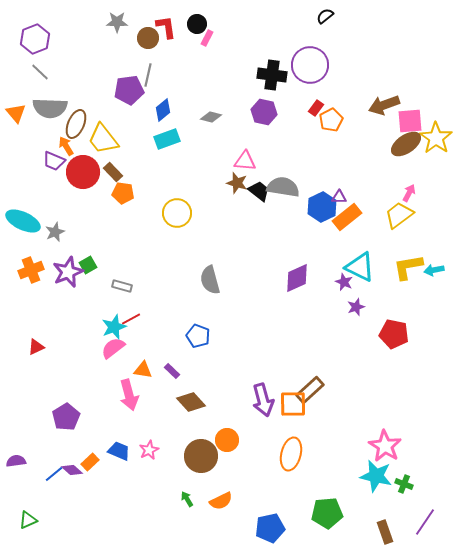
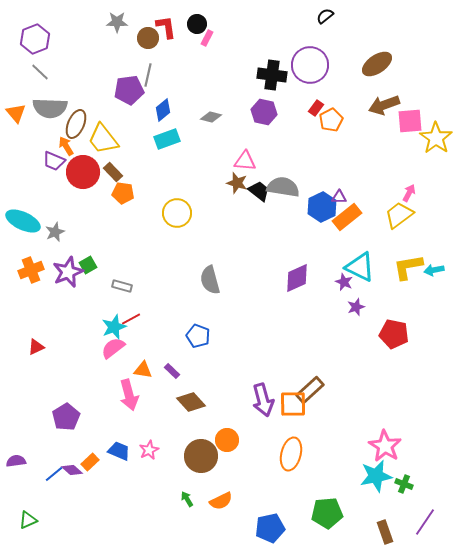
brown ellipse at (406, 144): moved 29 px left, 80 px up
cyan star at (376, 476): rotated 24 degrees counterclockwise
